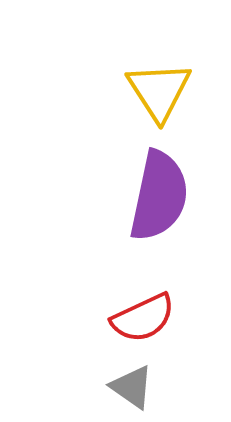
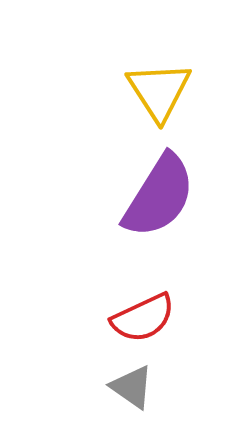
purple semicircle: rotated 20 degrees clockwise
